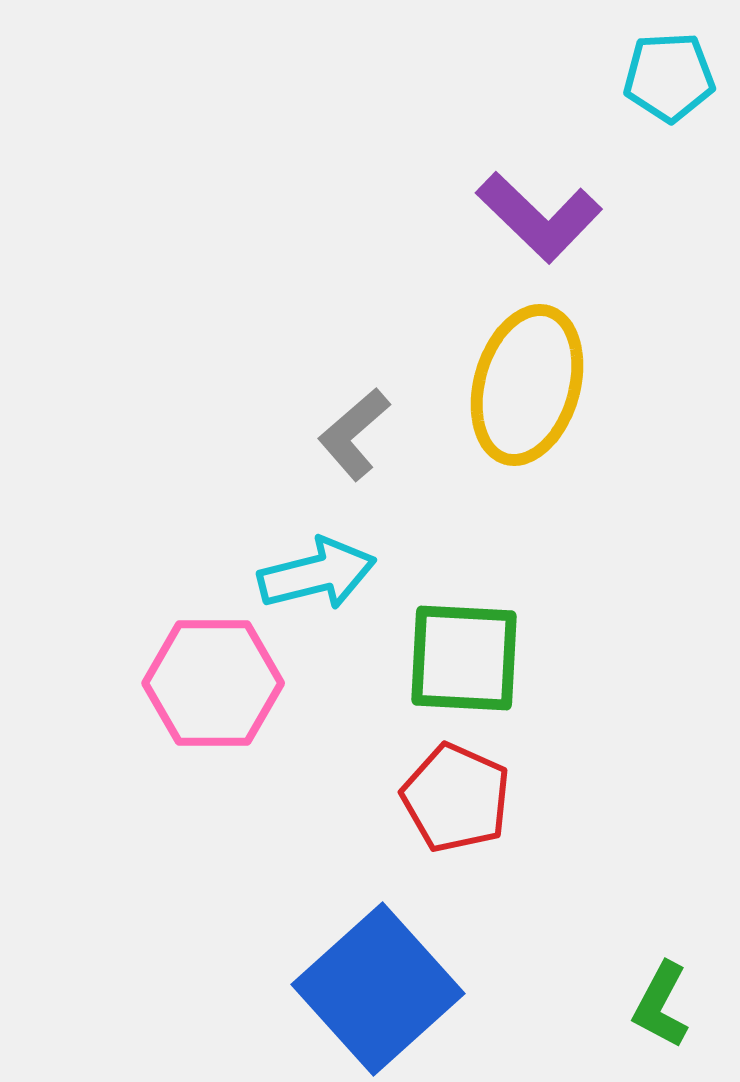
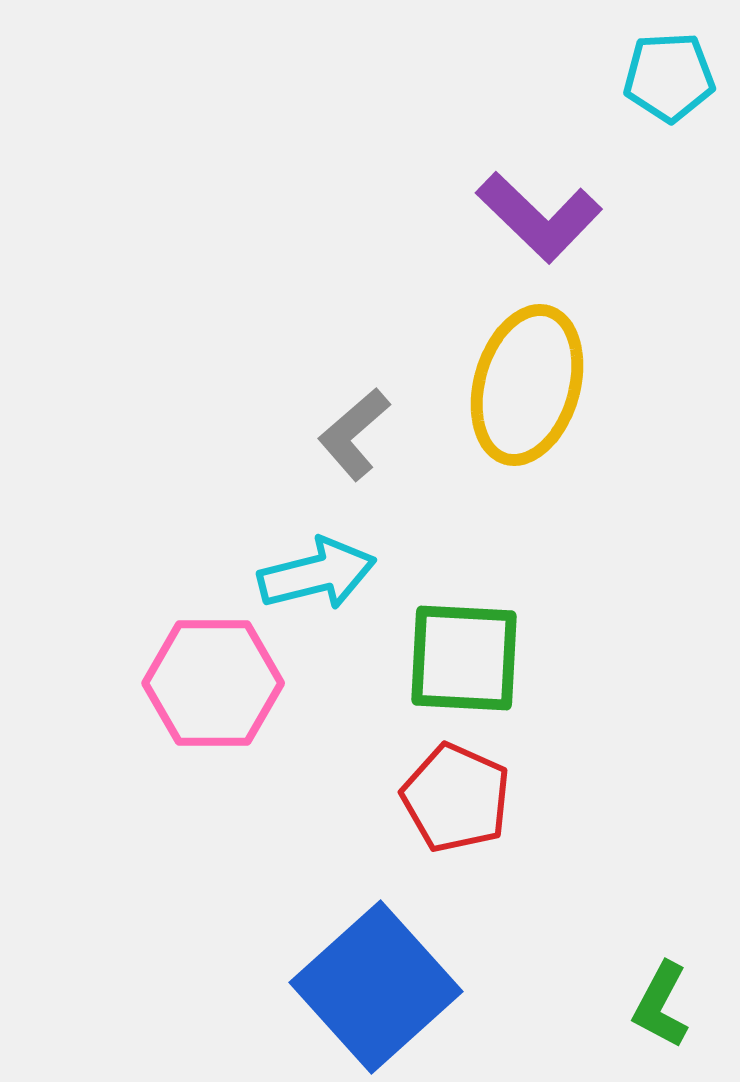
blue square: moved 2 px left, 2 px up
